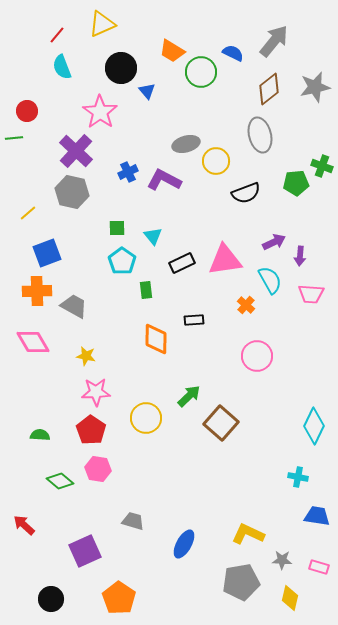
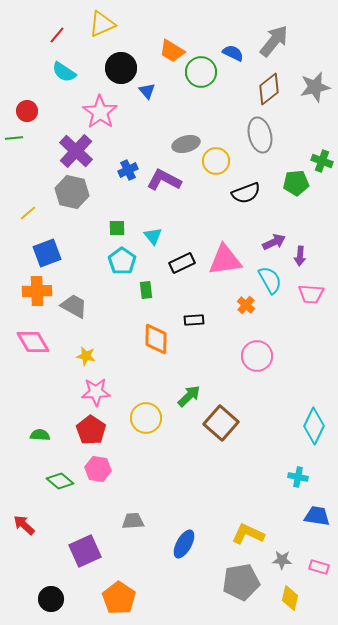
cyan semicircle at (62, 67): moved 2 px right, 5 px down; rotated 35 degrees counterclockwise
green cross at (322, 166): moved 5 px up
blue cross at (128, 172): moved 2 px up
gray trapezoid at (133, 521): rotated 20 degrees counterclockwise
